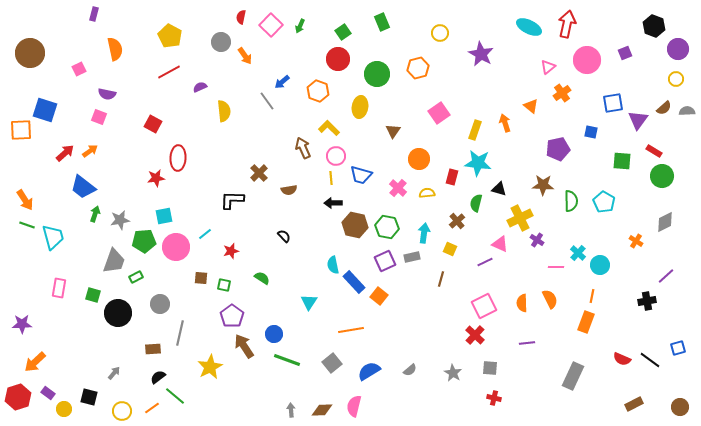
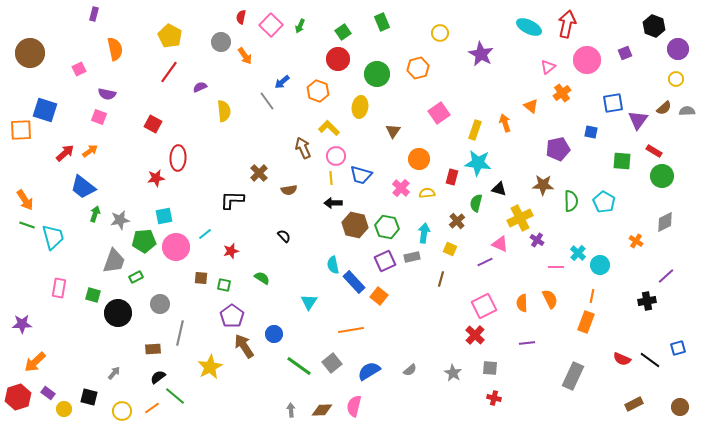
red line at (169, 72): rotated 25 degrees counterclockwise
pink cross at (398, 188): moved 3 px right
green line at (287, 360): moved 12 px right, 6 px down; rotated 16 degrees clockwise
